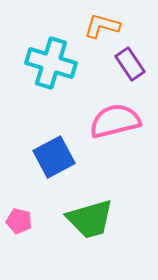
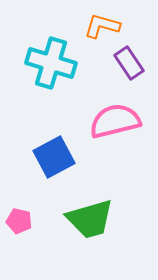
purple rectangle: moved 1 px left, 1 px up
